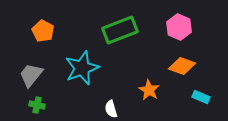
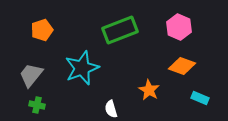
orange pentagon: moved 1 px left, 1 px up; rotated 25 degrees clockwise
cyan rectangle: moved 1 px left, 1 px down
